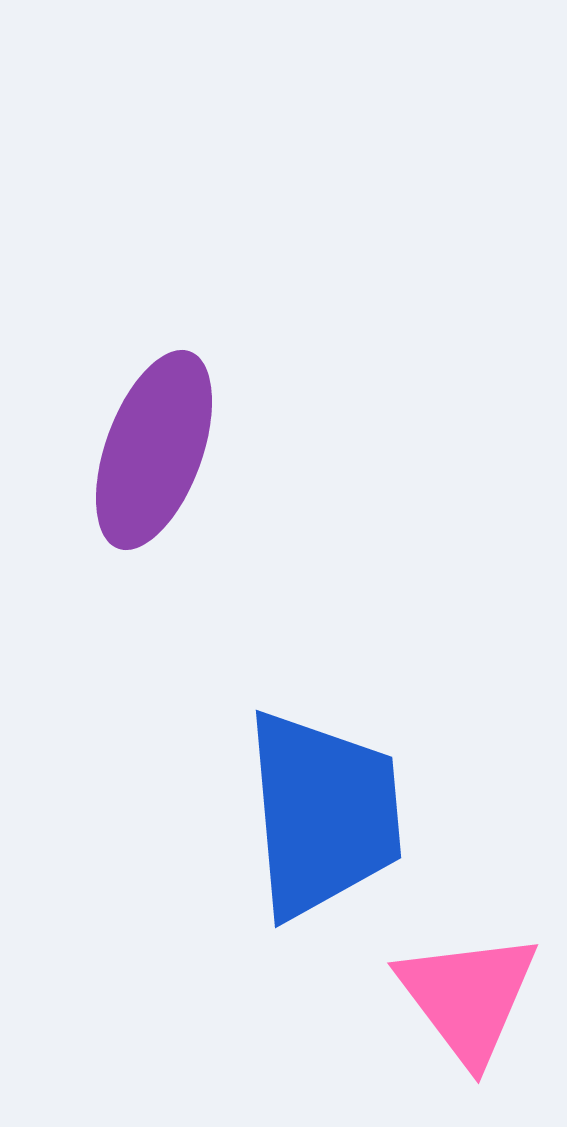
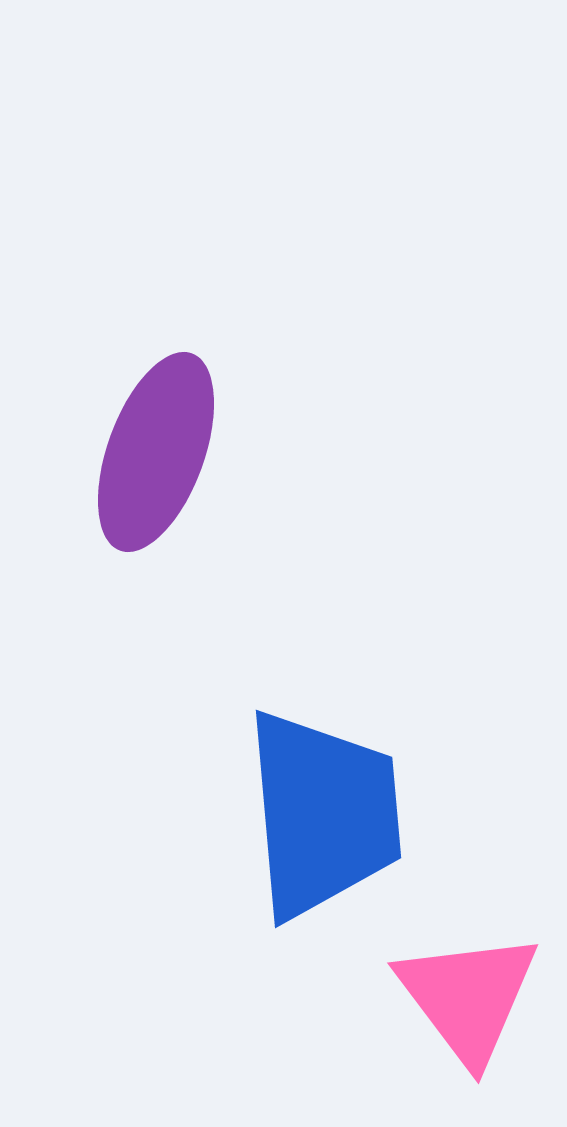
purple ellipse: moved 2 px right, 2 px down
